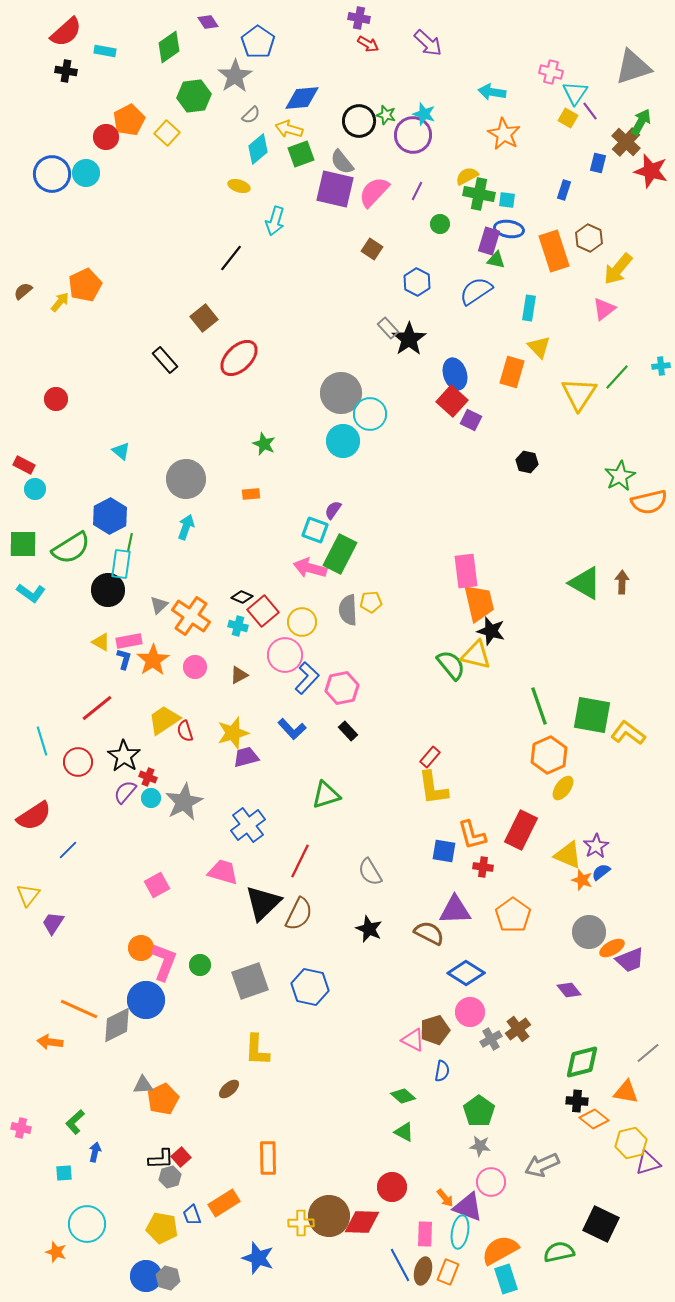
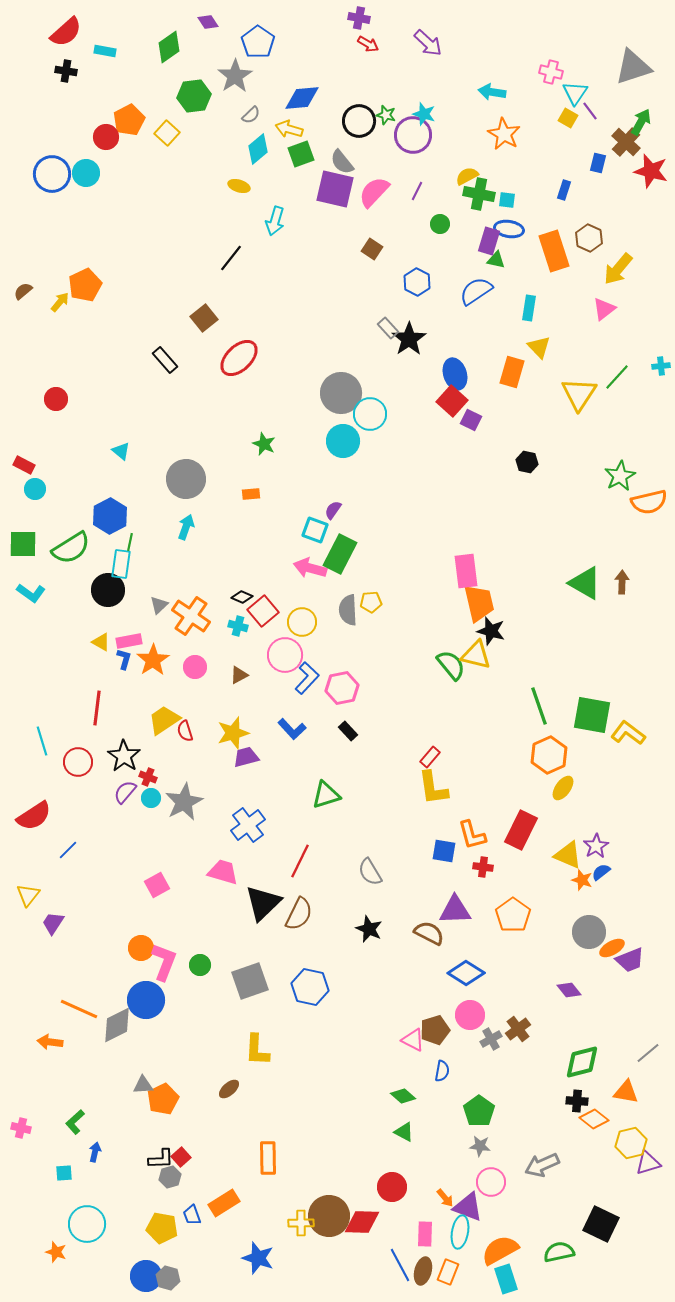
red line at (97, 708): rotated 44 degrees counterclockwise
pink circle at (470, 1012): moved 3 px down
